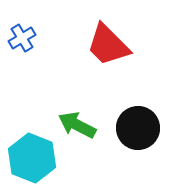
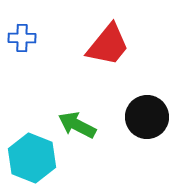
blue cross: rotated 32 degrees clockwise
red trapezoid: rotated 96 degrees counterclockwise
black circle: moved 9 px right, 11 px up
